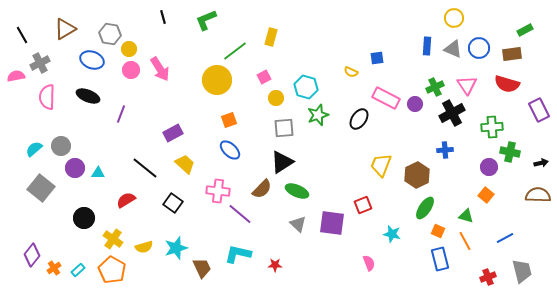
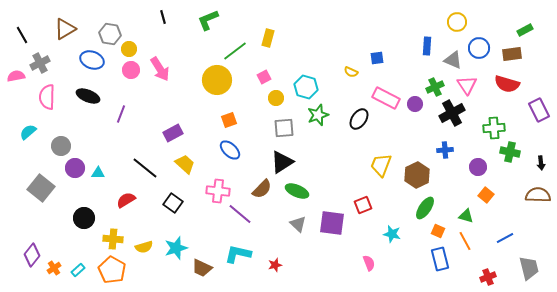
yellow circle at (454, 18): moved 3 px right, 4 px down
green L-shape at (206, 20): moved 2 px right
yellow rectangle at (271, 37): moved 3 px left, 1 px down
gray triangle at (453, 49): moved 11 px down
green cross at (492, 127): moved 2 px right, 1 px down
cyan semicircle at (34, 149): moved 6 px left, 17 px up
black arrow at (541, 163): rotated 96 degrees clockwise
purple circle at (489, 167): moved 11 px left
yellow cross at (113, 239): rotated 30 degrees counterclockwise
red star at (275, 265): rotated 16 degrees counterclockwise
brown trapezoid at (202, 268): rotated 140 degrees clockwise
gray trapezoid at (522, 271): moved 7 px right, 3 px up
